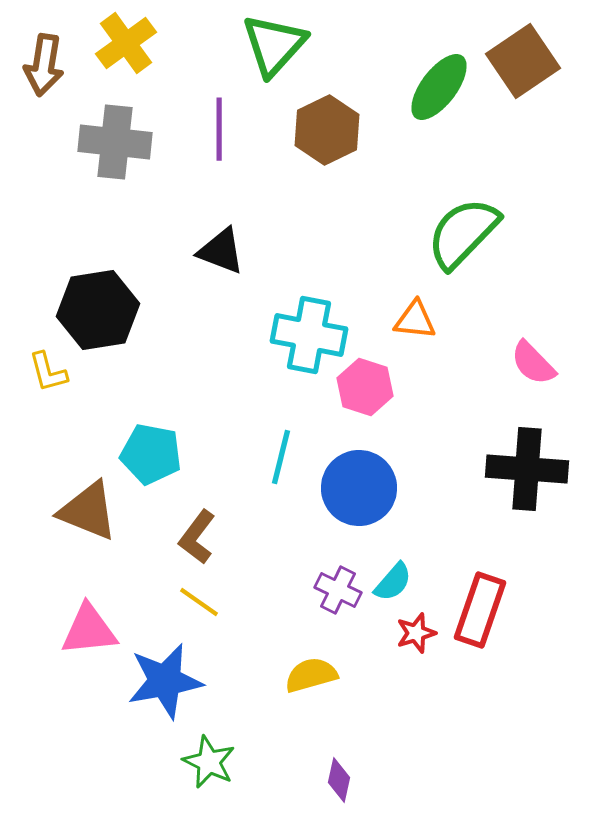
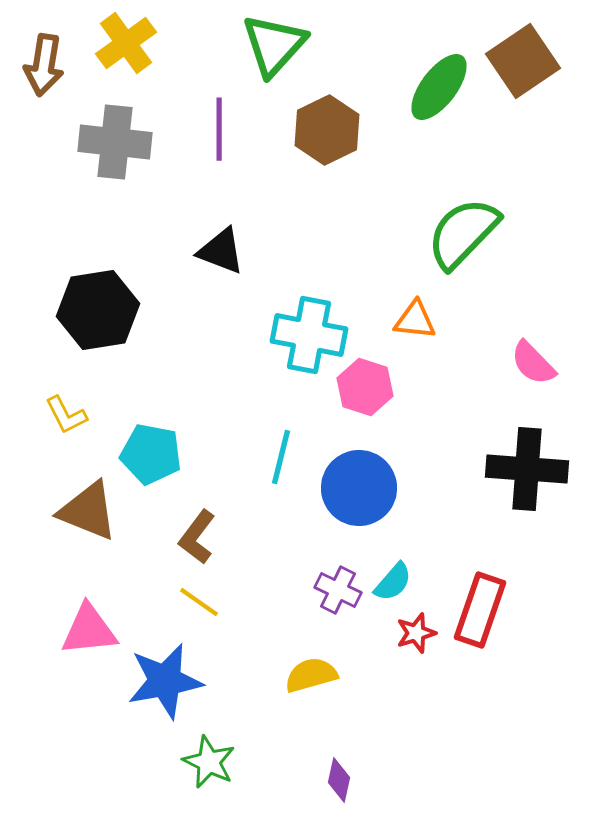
yellow L-shape: moved 18 px right, 43 px down; rotated 12 degrees counterclockwise
